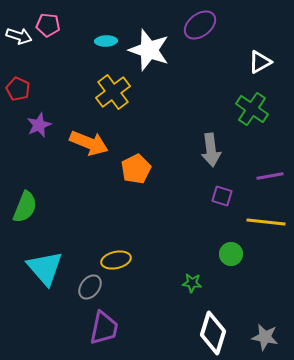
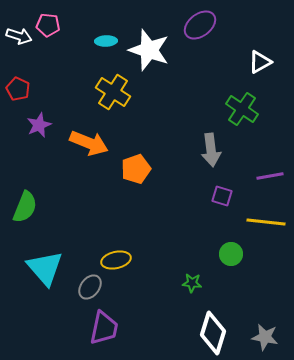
yellow cross: rotated 20 degrees counterclockwise
green cross: moved 10 px left
orange pentagon: rotated 8 degrees clockwise
